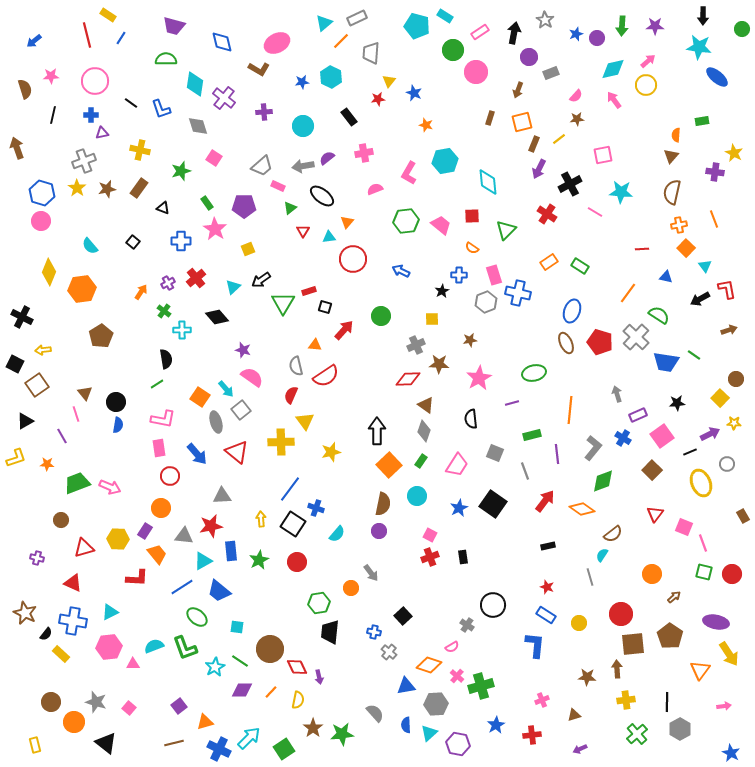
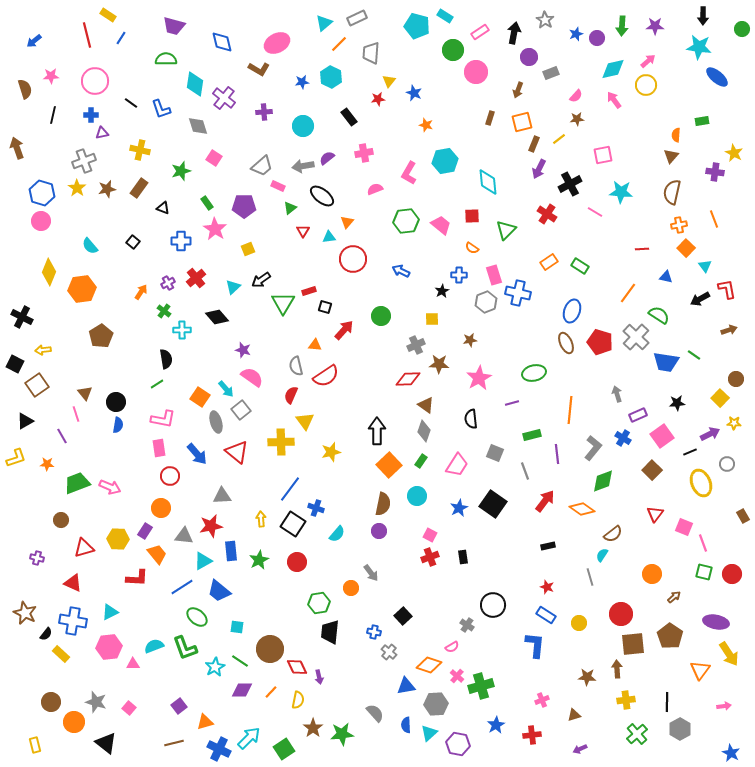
orange line at (341, 41): moved 2 px left, 3 px down
